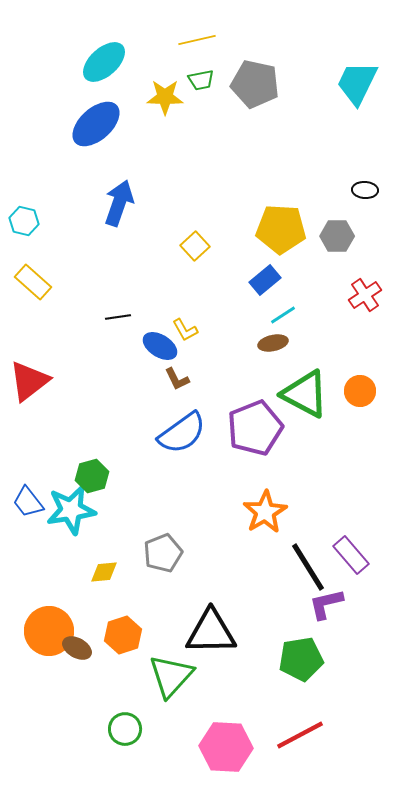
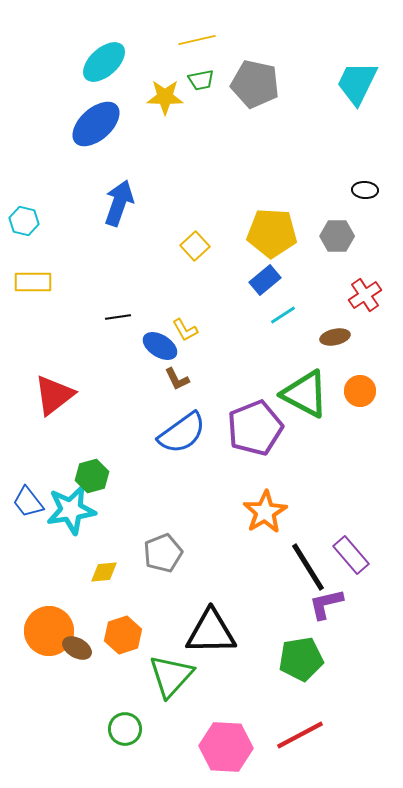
yellow pentagon at (281, 229): moved 9 px left, 4 px down
yellow rectangle at (33, 282): rotated 42 degrees counterclockwise
brown ellipse at (273, 343): moved 62 px right, 6 px up
red triangle at (29, 381): moved 25 px right, 14 px down
